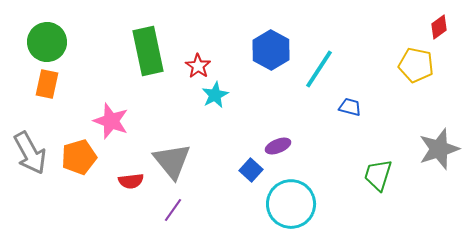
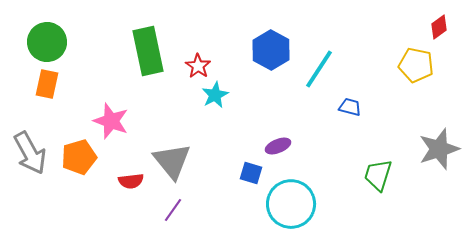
blue square: moved 3 px down; rotated 25 degrees counterclockwise
